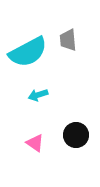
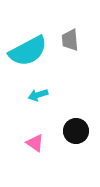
gray trapezoid: moved 2 px right
cyan semicircle: moved 1 px up
black circle: moved 4 px up
